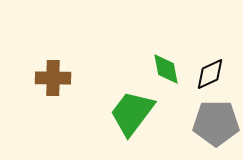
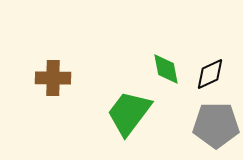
green trapezoid: moved 3 px left
gray pentagon: moved 2 px down
